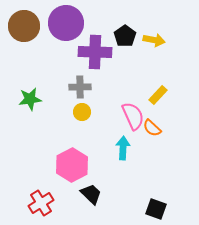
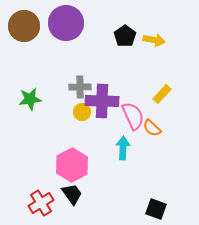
purple cross: moved 7 px right, 49 px down
yellow rectangle: moved 4 px right, 1 px up
black trapezoid: moved 19 px left; rotated 10 degrees clockwise
